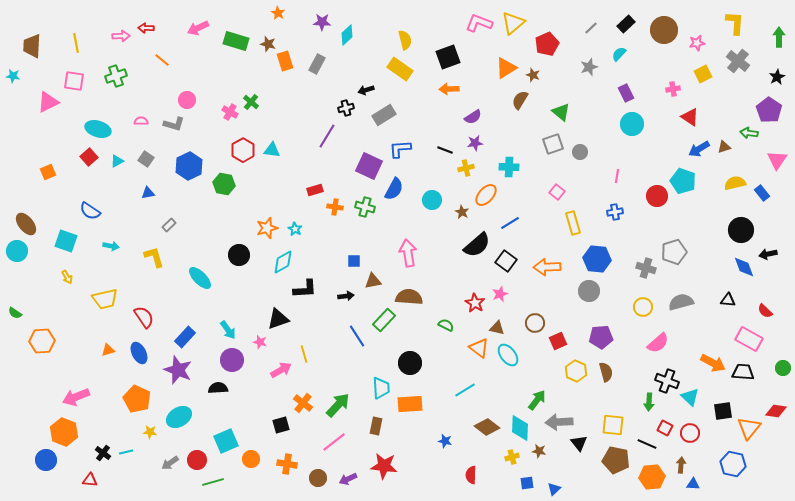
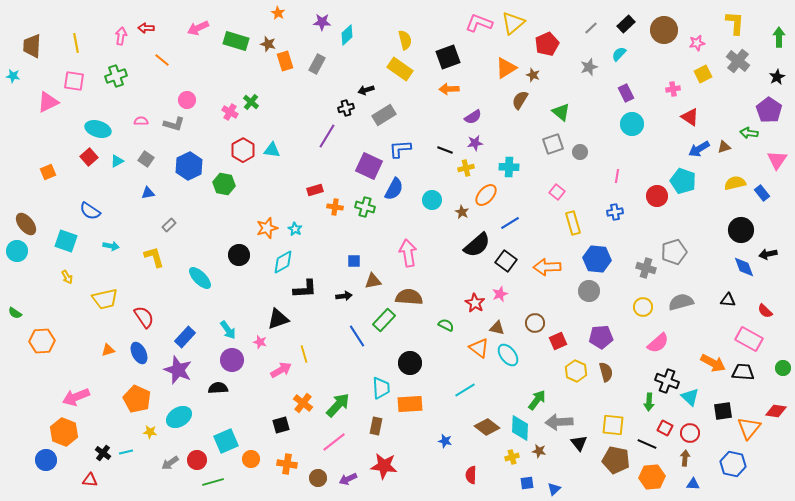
pink arrow at (121, 36): rotated 78 degrees counterclockwise
black arrow at (346, 296): moved 2 px left
brown arrow at (681, 465): moved 4 px right, 7 px up
